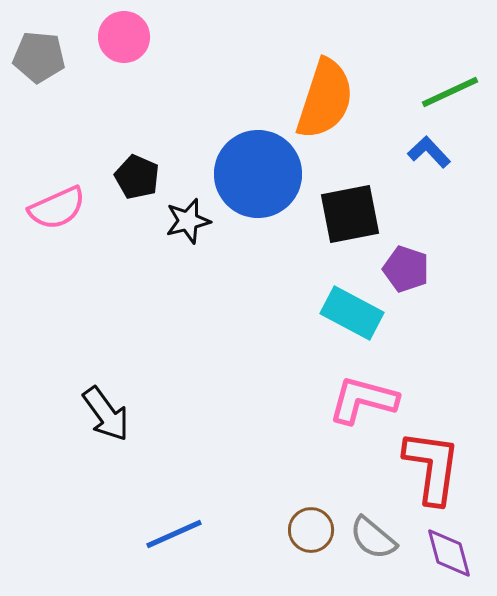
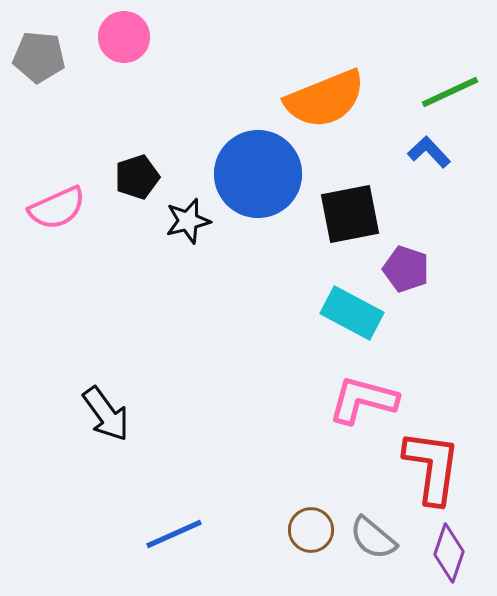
orange semicircle: rotated 50 degrees clockwise
black pentagon: rotated 30 degrees clockwise
purple diamond: rotated 34 degrees clockwise
